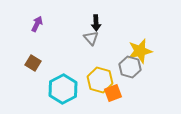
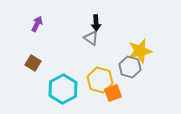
gray triangle: rotated 14 degrees counterclockwise
